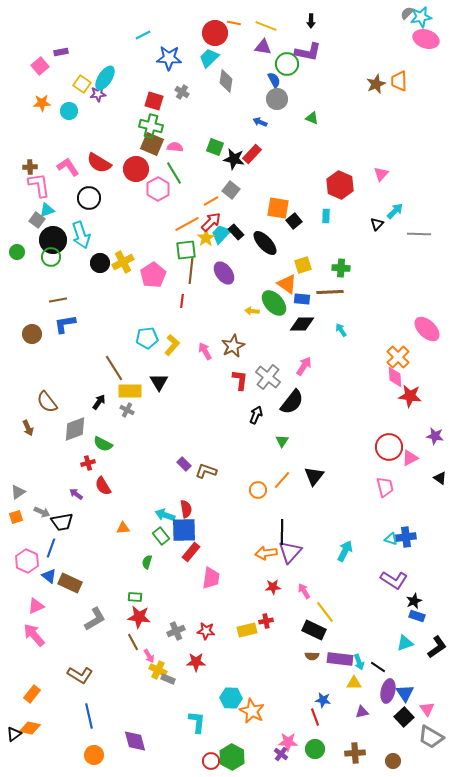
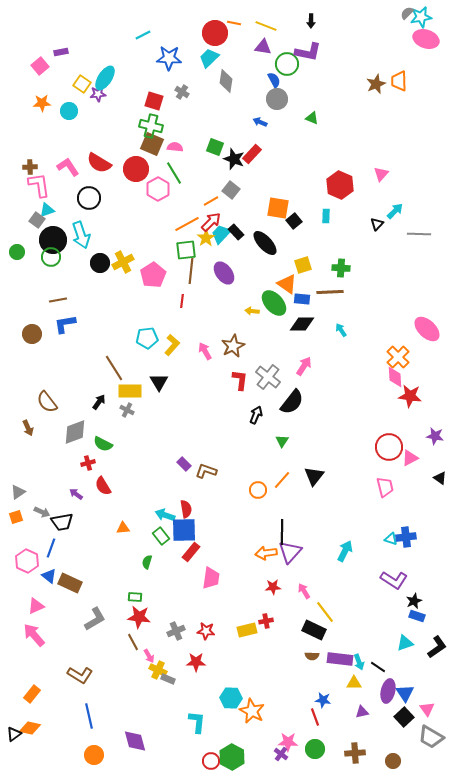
black star at (234, 159): rotated 10 degrees clockwise
gray diamond at (75, 429): moved 3 px down
